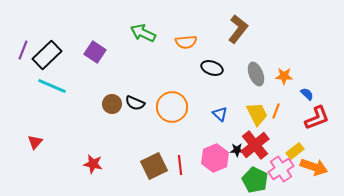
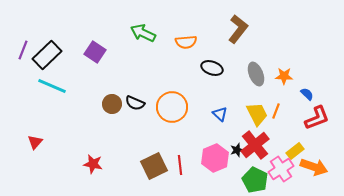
black star: rotated 16 degrees counterclockwise
